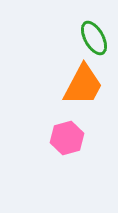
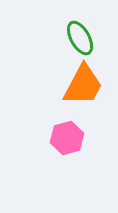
green ellipse: moved 14 px left
